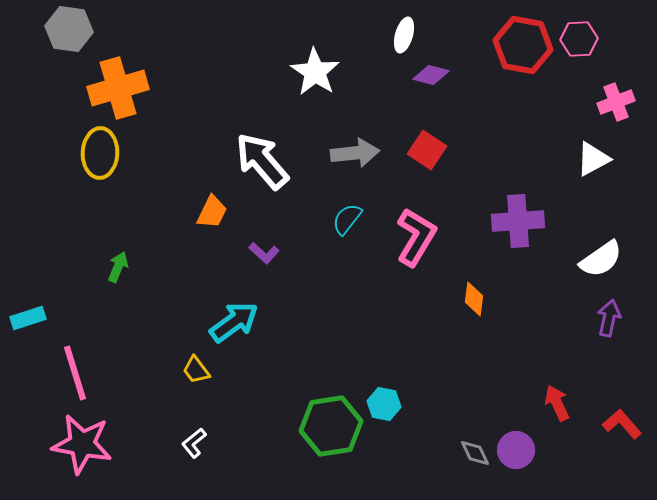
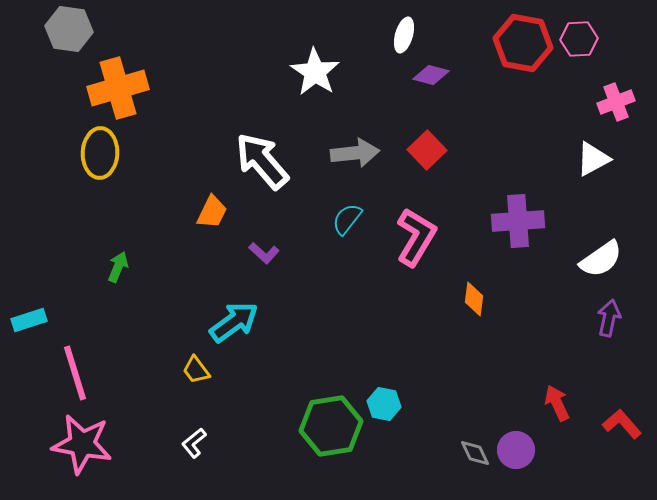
red hexagon: moved 2 px up
red square: rotated 12 degrees clockwise
cyan rectangle: moved 1 px right, 2 px down
